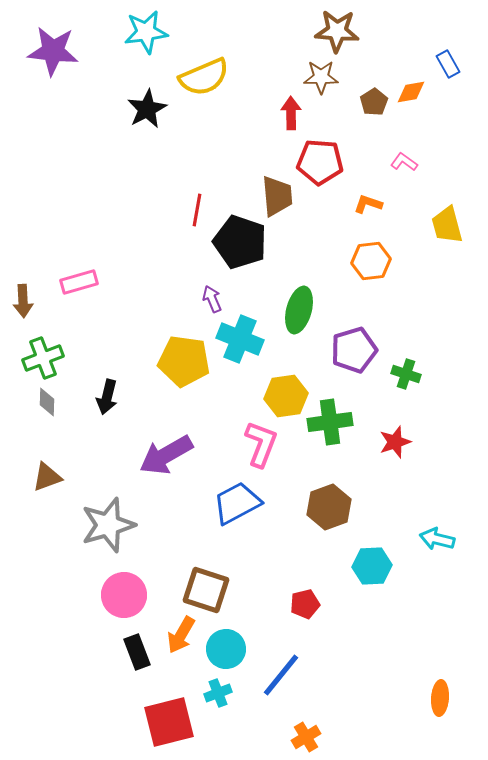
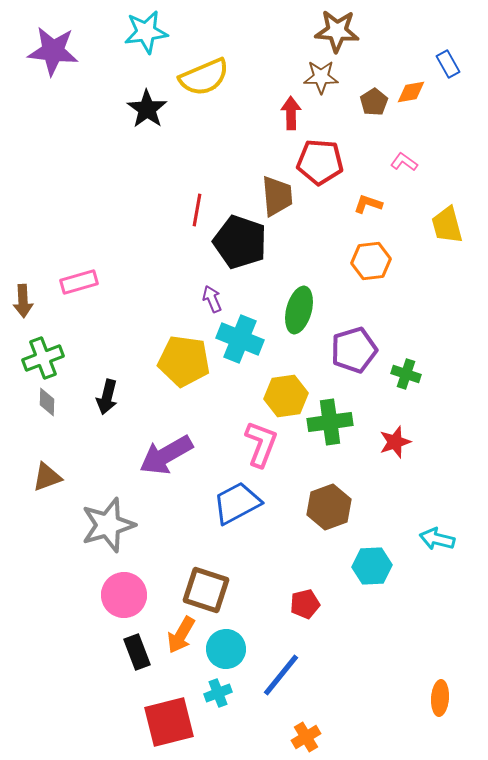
black star at (147, 109): rotated 9 degrees counterclockwise
